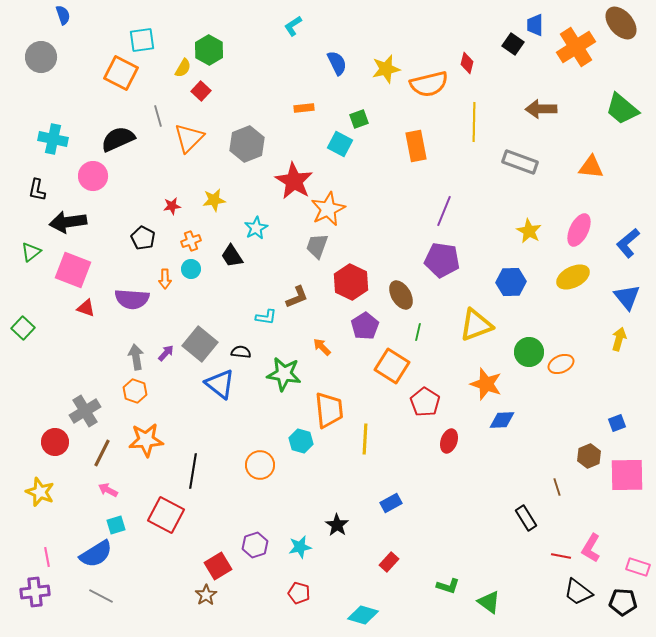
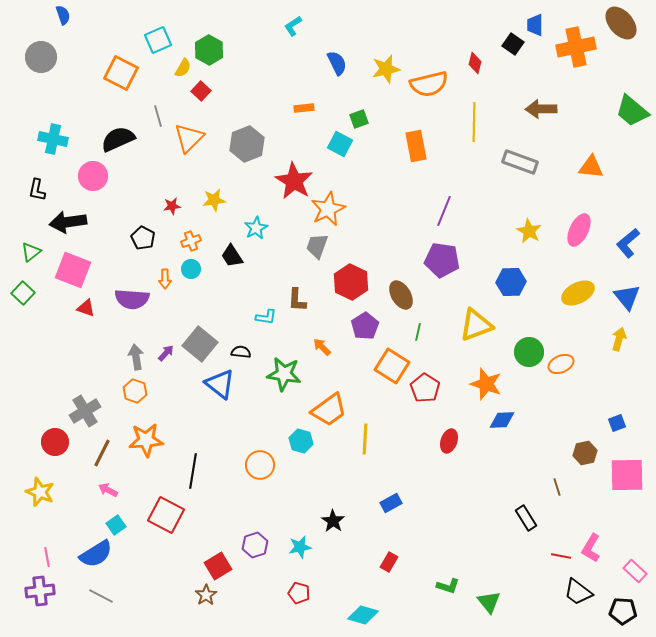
cyan square at (142, 40): moved 16 px right; rotated 16 degrees counterclockwise
orange cross at (576, 47): rotated 21 degrees clockwise
red diamond at (467, 63): moved 8 px right
green trapezoid at (622, 109): moved 10 px right, 2 px down
yellow ellipse at (573, 277): moved 5 px right, 16 px down
brown L-shape at (297, 297): moved 3 px down; rotated 115 degrees clockwise
green square at (23, 328): moved 35 px up
red pentagon at (425, 402): moved 14 px up
orange trapezoid at (329, 410): rotated 60 degrees clockwise
brown hexagon at (589, 456): moved 4 px left, 3 px up; rotated 10 degrees clockwise
cyan square at (116, 525): rotated 18 degrees counterclockwise
black star at (337, 525): moved 4 px left, 4 px up
red rectangle at (389, 562): rotated 12 degrees counterclockwise
pink rectangle at (638, 567): moved 3 px left, 4 px down; rotated 25 degrees clockwise
purple cross at (35, 592): moved 5 px right, 1 px up
green triangle at (489, 602): rotated 15 degrees clockwise
black pentagon at (623, 602): moved 9 px down
